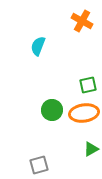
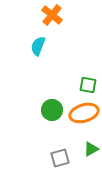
orange cross: moved 30 px left, 6 px up; rotated 10 degrees clockwise
green square: rotated 24 degrees clockwise
orange ellipse: rotated 8 degrees counterclockwise
gray square: moved 21 px right, 7 px up
